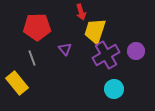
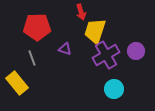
purple triangle: rotated 32 degrees counterclockwise
